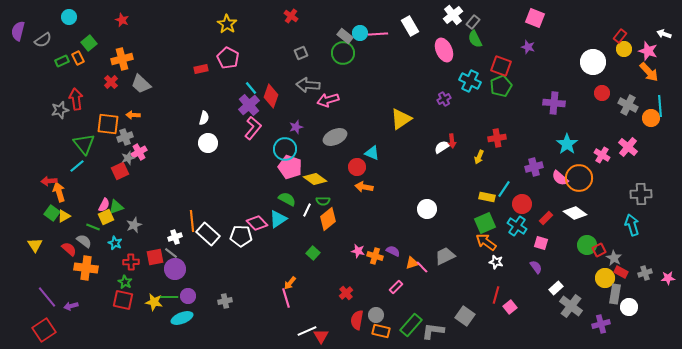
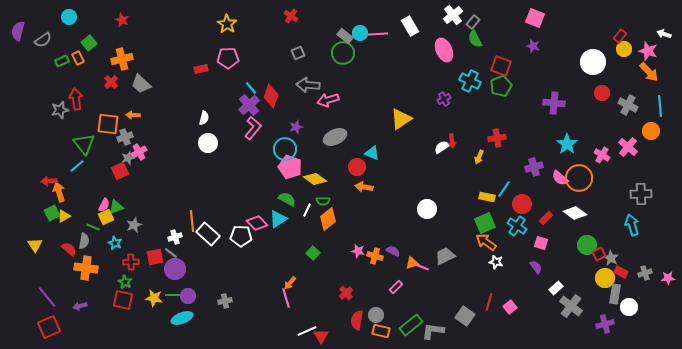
purple star at (528, 47): moved 5 px right, 1 px up
gray square at (301, 53): moved 3 px left
pink pentagon at (228, 58): rotated 30 degrees counterclockwise
orange circle at (651, 118): moved 13 px down
green square at (52, 213): rotated 28 degrees clockwise
gray semicircle at (84, 241): rotated 63 degrees clockwise
red square at (599, 250): moved 4 px down
gray star at (614, 258): moved 3 px left
pink line at (422, 267): rotated 24 degrees counterclockwise
red line at (496, 295): moved 7 px left, 7 px down
green line at (169, 297): moved 5 px right, 2 px up
yellow star at (154, 302): moved 4 px up
purple arrow at (71, 306): moved 9 px right
purple cross at (601, 324): moved 4 px right
green rectangle at (411, 325): rotated 10 degrees clockwise
red square at (44, 330): moved 5 px right, 3 px up; rotated 10 degrees clockwise
